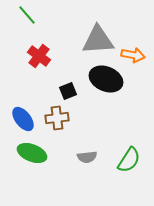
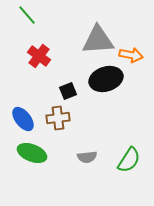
orange arrow: moved 2 px left
black ellipse: rotated 40 degrees counterclockwise
brown cross: moved 1 px right
